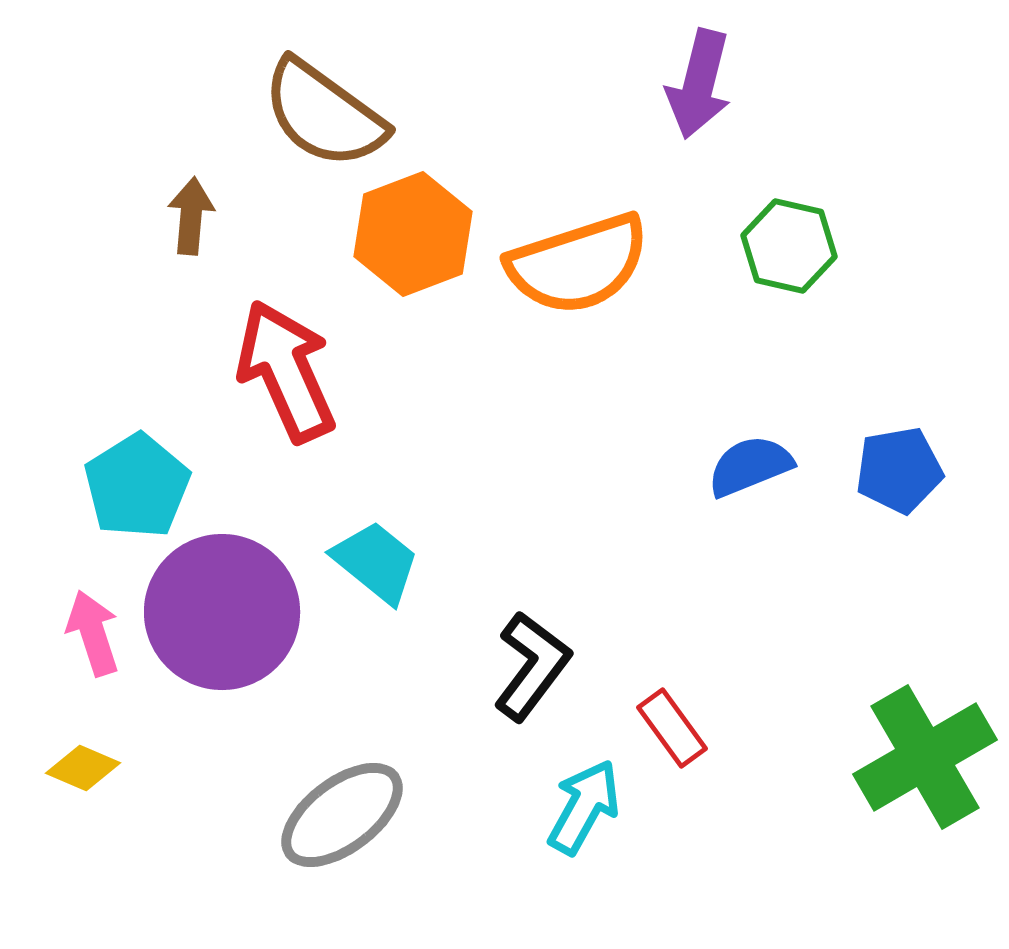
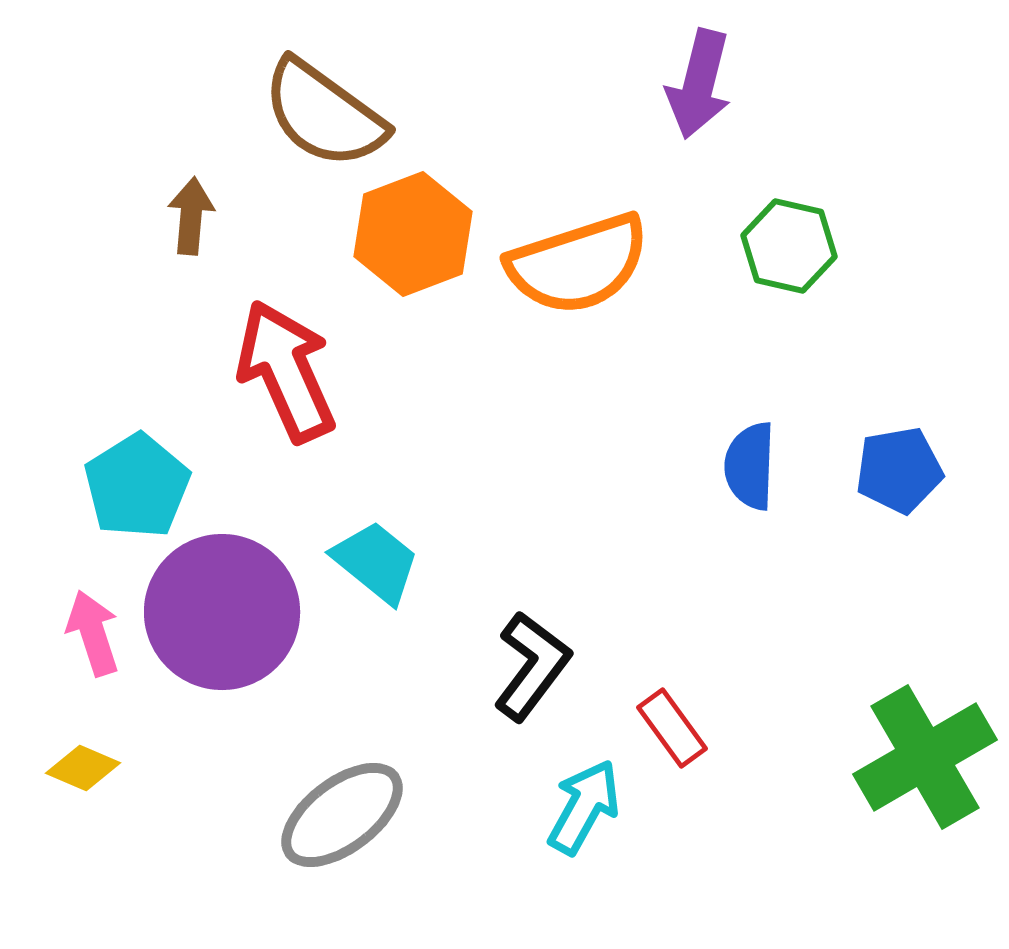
blue semicircle: rotated 66 degrees counterclockwise
